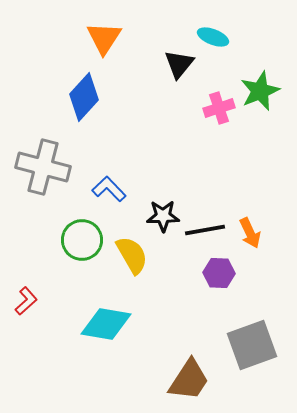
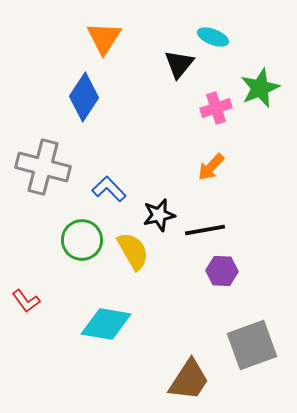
green star: moved 3 px up
blue diamond: rotated 9 degrees counterclockwise
pink cross: moved 3 px left
black star: moved 4 px left, 1 px up; rotated 12 degrees counterclockwise
orange arrow: moved 39 px left, 66 px up; rotated 68 degrees clockwise
yellow semicircle: moved 1 px right, 4 px up
purple hexagon: moved 3 px right, 2 px up
red L-shape: rotated 96 degrees clockwise
